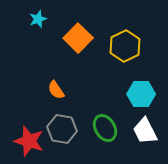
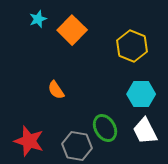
orange square: moved 6 px left, 8 px up
yellow hexagon: moved 7 px right; rotated 12 degrees counterclockwise
gray hexagon: moved 15 px right, 17 px down
